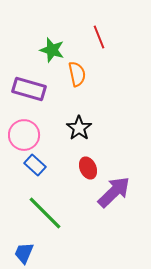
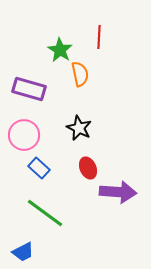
red line: rotated 25 degrees clockwise
green star: moved 8 px right; rotated 15 degrees clockwise
orange semicircle: moved 3 px right
black star: rotated 10 degrees counterclockwise
blue rectangle: moved 4 px right, 3 px down
purple arrow: moved 4 px right; rotated 48 degrees clockwise
green line: rotated 9 degrees counterclockwise
blue trapezoid: moved 1 px left, 1 px up; rotated 140 degrees counterclockwise
